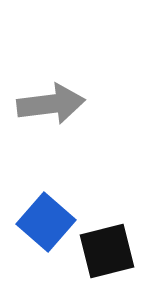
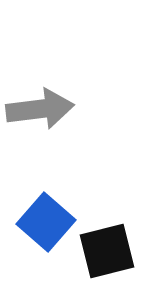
gray arrow: moved 11 px left, 5 px down
